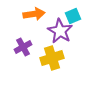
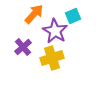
orange arrow: rotated 40 degrees counterclockwise
purple star: moved 5 px left
purple cross: rotated 12 degrees counterclockwise
